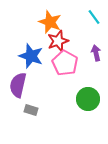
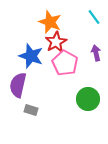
red star: moved 2 px left, 1 px down; rotated 10 degrees counterclockwise
